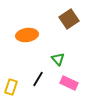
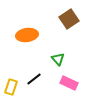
black line: moved 4 px left; rotated 21 degrees clockwise
